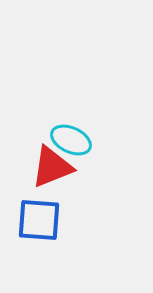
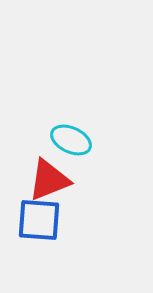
red triangle: moved 3 px left, 13 px down
